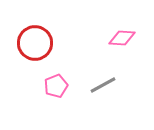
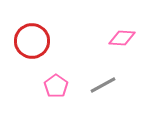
red circle: moved 3 px left, 2 px up
pink pentagon: rotated 15 degrees counterclockwise
